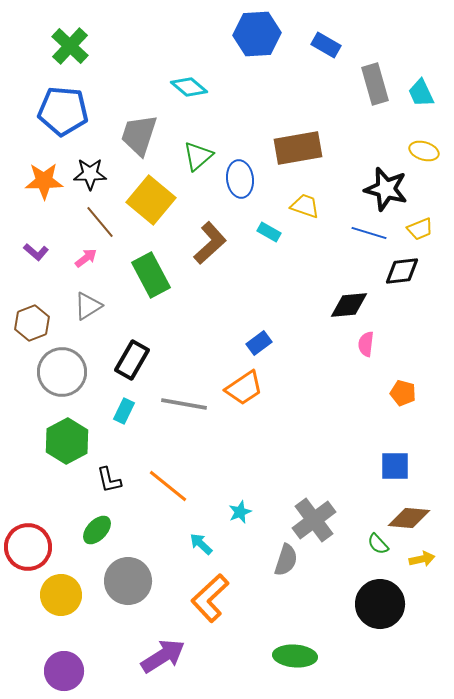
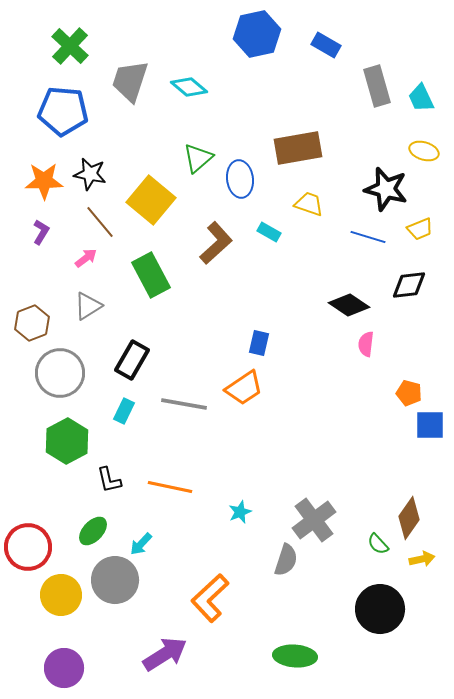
blue hexagon at (257, 34): rotated 9 degrees counterclockwise
gray rectangle at (375, 84): moved 2 px right, 2 px down
cyan trapezoid at (421, 93): moved 5 px down
gray trapezoid at (139, 135): moved 9 px left, 54 px up
green triangle at (198, 156): moved 2 px down
black star at (90, 174): rotated 12 degrees clockwise
yellow trapezoid at (305, 206): moved 4 px right, 2 px up
blue line at (369, 233): moved 1 px left, 4 px down
brown L-shape at (210, 243): moved 6 px right
purple L-shape at (36, 252): moved 5 px right, 20 px up; rotated 100 degrees counterclockwise
black diamond at (402, 271): moved 7 px right, 14 px down
black diamond at (349, 305): rotated 39 degrees clockwise
blue rectangle at (259, 343): rotated 40 degrees counterclockwise
gray circle at (62, 372): moved 2 px left, 1 px down
orange pentagon at (403, 393): moved 6 px right
blue square at (395, 466): moved 35 px right, 41 px up
orange line at (168, 486): moved 2 px right, 1 px down; rotated 27 degrees counterclockwise
brown diamond at (409, 518): rotated 60 degrees counterclockwise
green ellipse at (97, 530): moved 4 px left, 1 px down
cyan arrow at (201, 544): moved 60 px left; rotated 90 degrees counterclockwise
gray circle at (128, 581): moved 13 px left, 1 px up
black circle at (380, 604): moved 5 px down
purple arrow at (163, 656): moved 2 px right, 2 px up
purple circle at (64, 671): moved 3 px up
